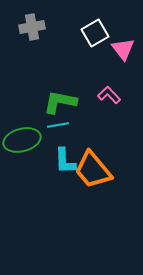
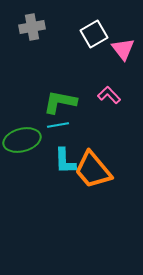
white square: moved 1 px left, 1 px down
